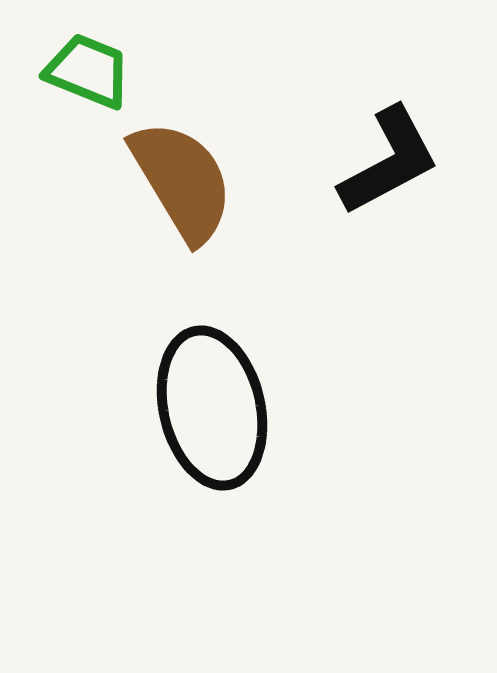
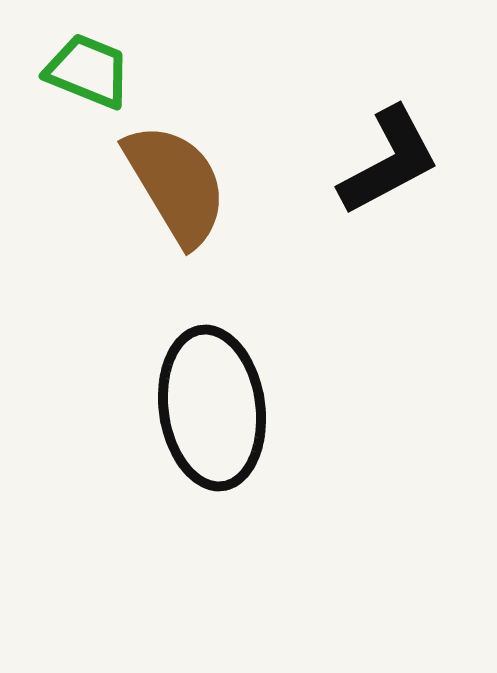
brown semicircle: moved 6 px left, 3 px down
black ellipse: rotated 5 degrees clockwise
